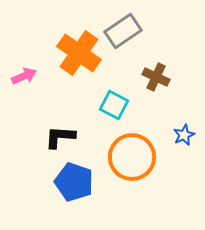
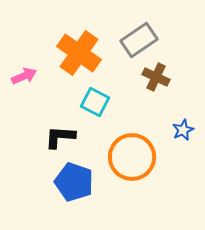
gray rectangle: moved 16 px right, 9 px down
cyan square: moved 19 px left, 3 px up
blue star: moved 1 px left, 5 px up
